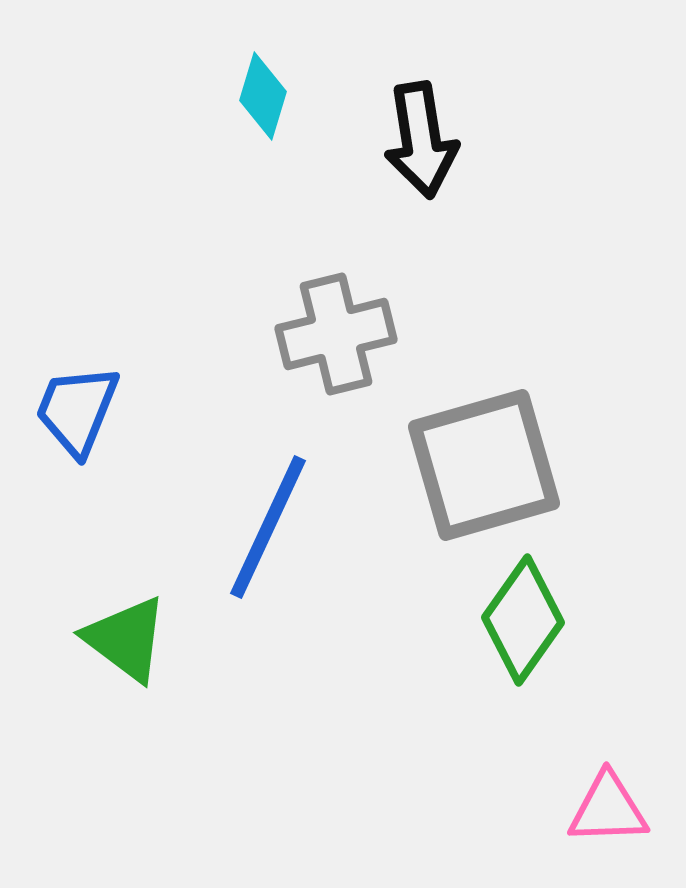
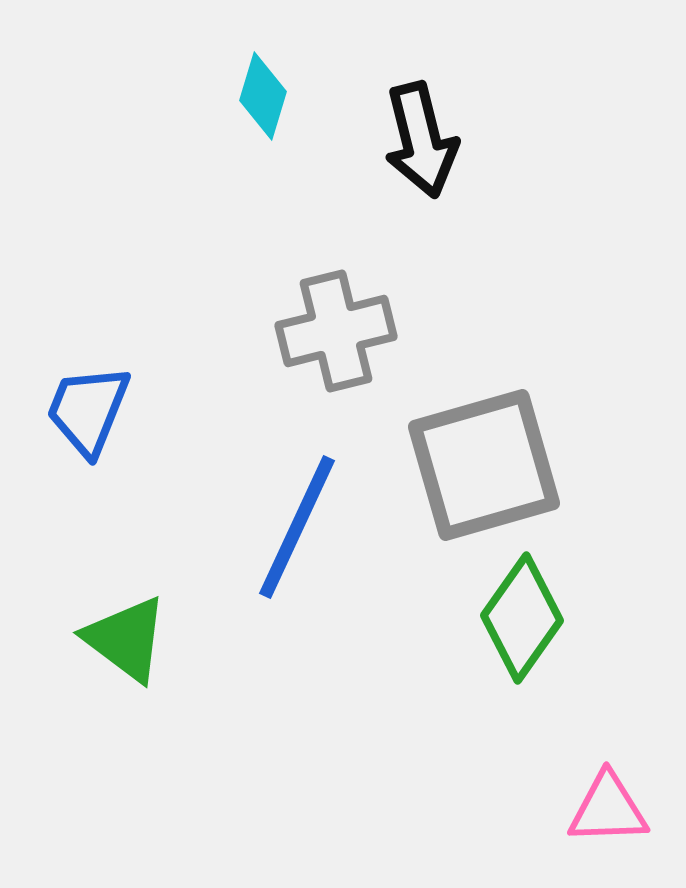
black arrow: rotated 5 degrees counterclockwise
gray cross: moved 3 px up
blue trapezoid: moved 11 px right
blue line: moved 29 px right
green diamond: moved 1 px left, 2 px up
